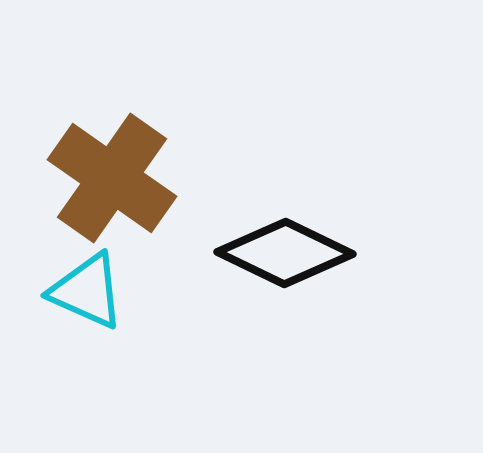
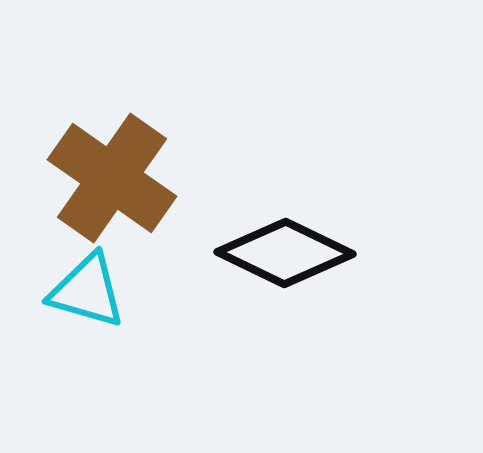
cyan triangle: rotated 8 degrees counterclockwise
